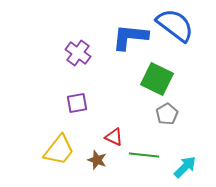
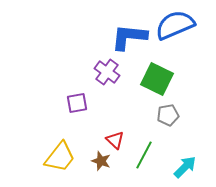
blue semicircle: rotated 60 degrees counterclockwise
blue L-shape: moved 1 px left
purple cross: moved 29 px right, 19 px down
gray pentagon: moved 1 px right, 1 px down; rotated 20 degrees clockwise
red triangle: moved 1 px right, 3 px down; rotated 18 degrees clockwise
yellow trapezoid: moved 1 px right, 7 px down
green line: rotated 68 degrees counterclockwise
brown star: moved 4 px right, 1 px down
